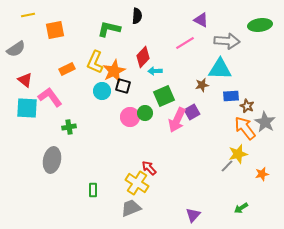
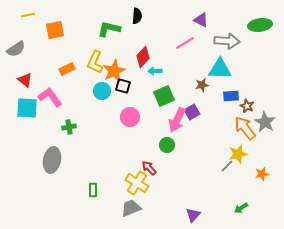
green circle at (145, 113): moved 22 px right, 32 px down
